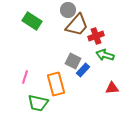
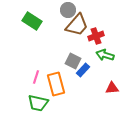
pink line: moved 11 px right
